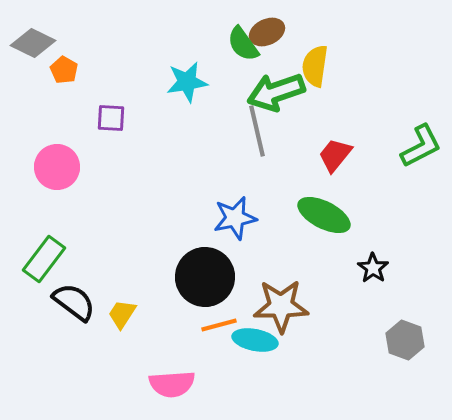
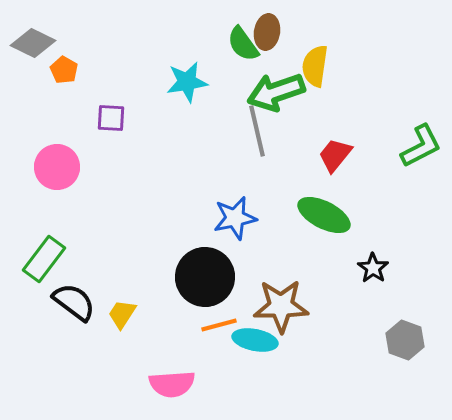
brown ellipse: rotated 56 degrees counterclockwise
